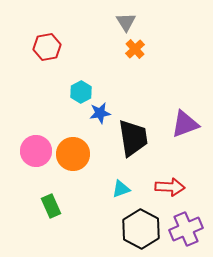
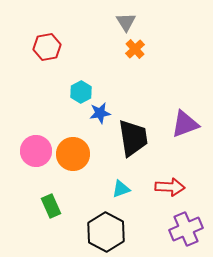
black hexagon: moved 35 px left, 3 px down
